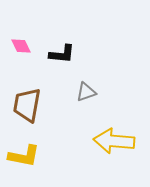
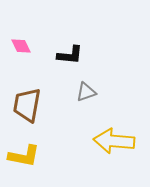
black L-shape: moved 8 px right, 1 px down
